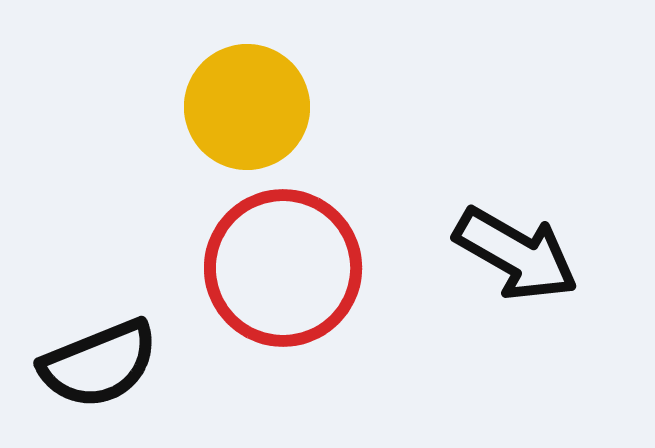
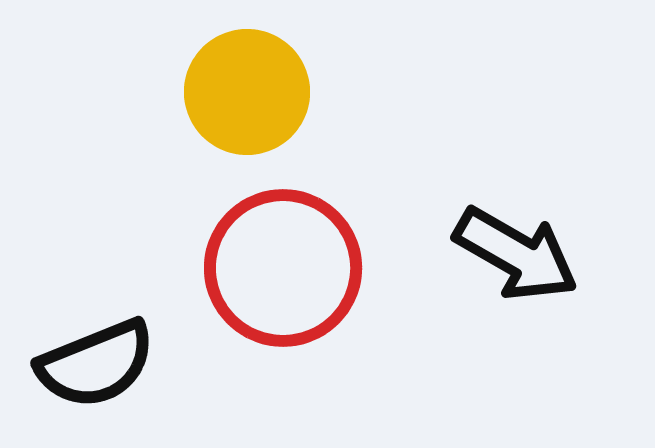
yellow circle: moved 15 px up
black semicircle: moved 3 px left
